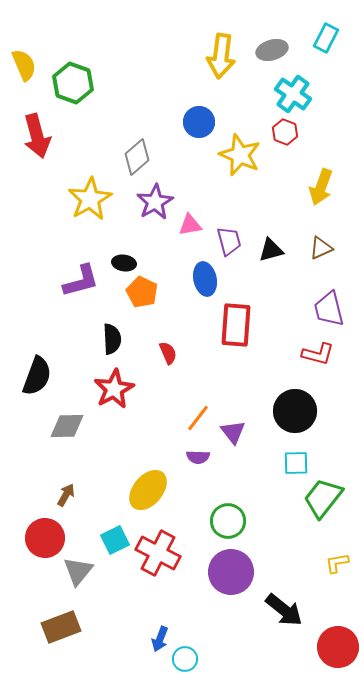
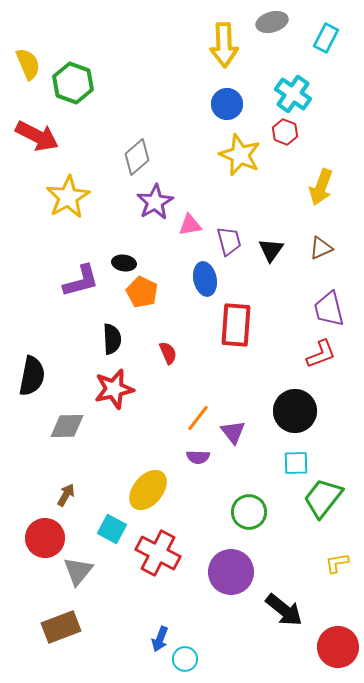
gray ellipse at (272, 50): moved 28 px up
yellow arrow at (221, 56): moved 3 px right, 11 px up; rotated 9 degrees counterclockwise
yellow semicircle at (24, 65): moved 4 px right, 1 px up
blue circle at (199, 122): moved 28 px right, 18 px up
red arrow at (37, 136): rotated 48 degrees counterclockwise
yellow star at (90, 199): moved 22 px left, 2 px up
black triangle at (271, 250): rotated 40 degrees counterclockwise
red L-shape at (318, 354): moved 3 px right; rotated 36 degrees counterclockwise
black semicircle at (37, 376): moved 5 px left; rotated 9 degrees counterclockwise
red star at (114, 389): rotated 15 degrees clockwise
green circle at (228, 521): moved 21 px right, 9 px up
cyan square at (115, 540): moved 3 px left, 11 px up; rotated 36 degrees counterclockwise
